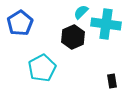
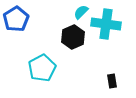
blue pentagon: moved 4 px left, 4 px up
